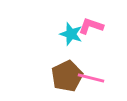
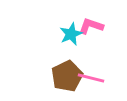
cyan star: rotated 30 degrees clockwise
